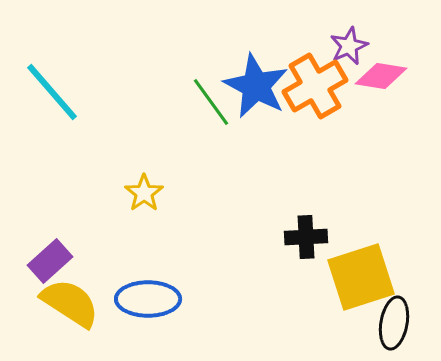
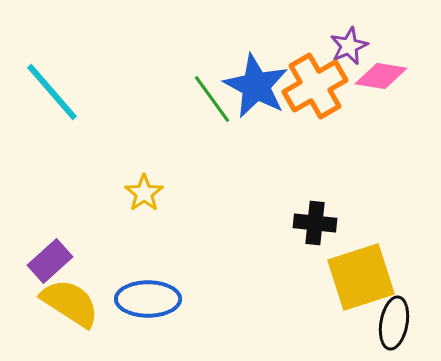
green line: moved 1 px right, 3 px up
black cross: moved 9 px right, 14 px up; rotated 9 degrees clockwise
